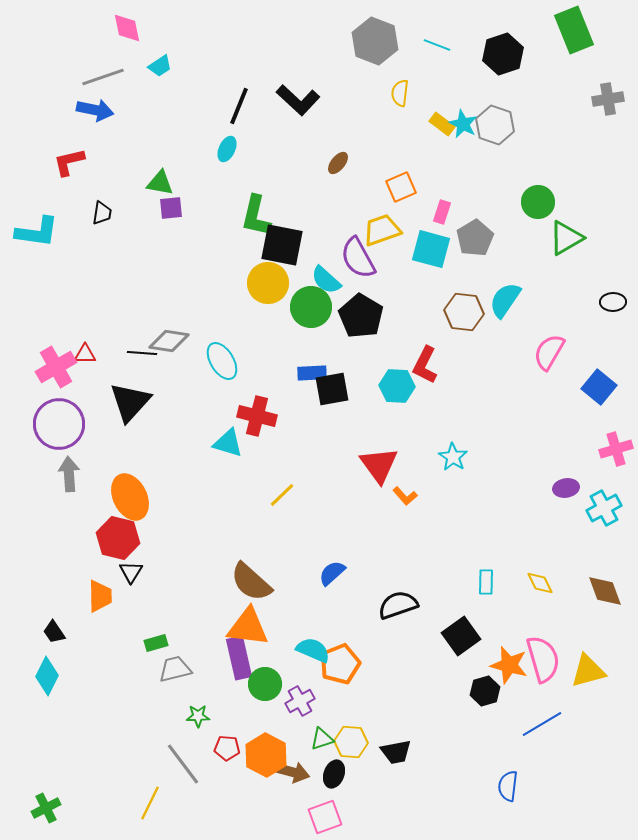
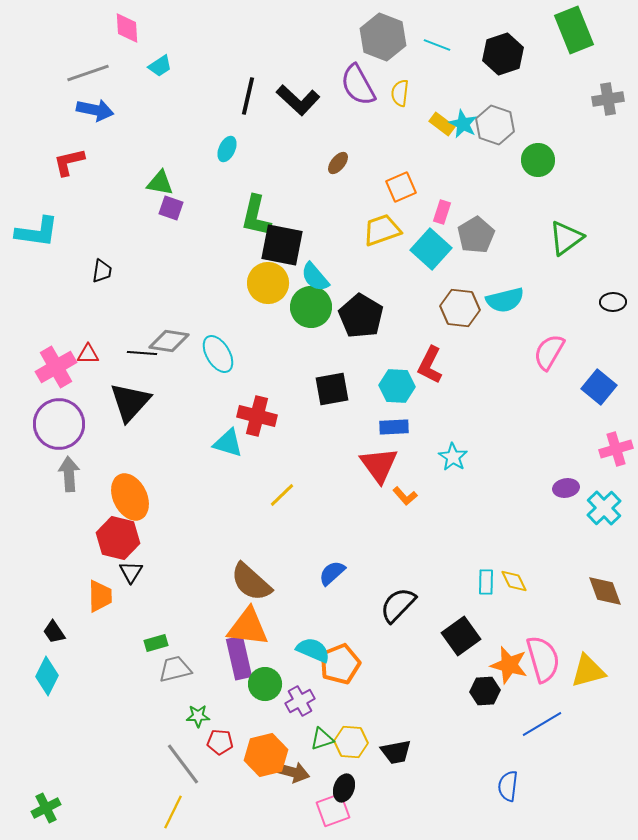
pink diamond at (127, 28): rotated 8 degrees clockwise
gray hexagon at (375, 41): moved 8 px right, 4 px up
gray line at (103, 77): moved 15 px left, 4 px up
black line at (239, 106): moved 9 px right, 10 px up; rotated 9 degrees counterclockwise
green circle at (538, 202): moved 42 px up
purple square at (171, 208): rotated 25 degrees clockwise
black trapezoid at (102, 213): moved 58 px down
gray pentagon at (475, 238): moved 1 px right, 3 px up
green triangle at (566, 238): rotated 6 degrees counterclockwise
cyan square at (431, 249): rotated 27 degrees clockwise
purple semicircle at (358, 258): moved 173 px up
cyan semicircle at (326, 280): moved 11 px left, 3 px up; rotated 8 degrees clockwise
cyan semicircle at (505, 300): rotated 138 degrees counterclockwise
brown hexagon at (464, 312): moved 4 px left, 4 px up
red triangle at (85, 354): moved 3 px right
cyan ellipse at (222, 361): moved 4 px left, 7 px up
red L-shape at (425, 365): moved 5 px right
blue rectangle at (312, 373): moved 82 px right, 54 px down
cyan cross at (604, 508): rotated 16 degrees counterclockwise
yellow diamond at (540, 583): moved 26 px left, 2 px up
black semicircle at (398, 605): rotated 27 degrees counterclockwise
black hexagon at (485, 691): rotated 12 degrees clockwise
red pentagon at (227, 748): moved 7 px left, 6 px up
orange hexagon at (266, 755): rotated 18 degrees clockwise
black ellipse at (334, 774): moved 10 px right, 14 px down
yellow line at (150, 803): moved 23 px right, 9 px down
pink square at (325, 817): moved 8 px right, 7 px up
